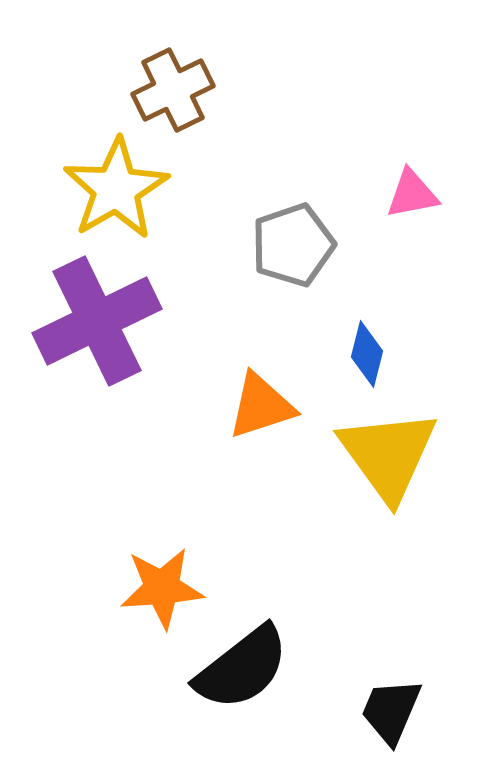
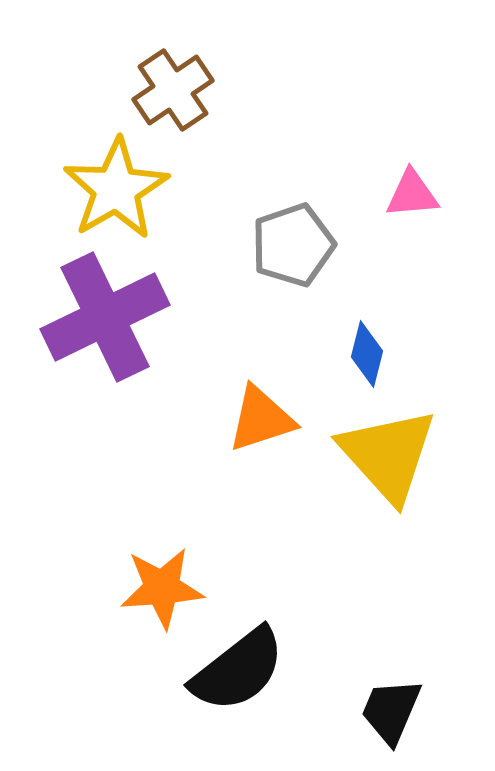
brown cross: rotated 8 degrees counterclockwise
pink triangle: rotated 6 degrees clockwise
purple cross: moved 8 px right, 4 px up
orange triangle: moved 13 px down
yellow triangle: rotated 6 degrees counterclockwise
black semicircle: moved 4 px left, 2 px down
